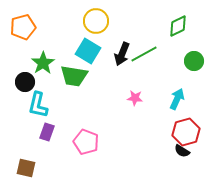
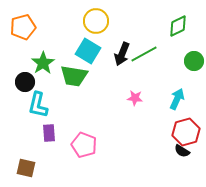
purple rectangle: moved 2 px right, 1 px down; rotated 24 degrees counterclockwise
pink pentagon: moved 2 px left, 3 px down
